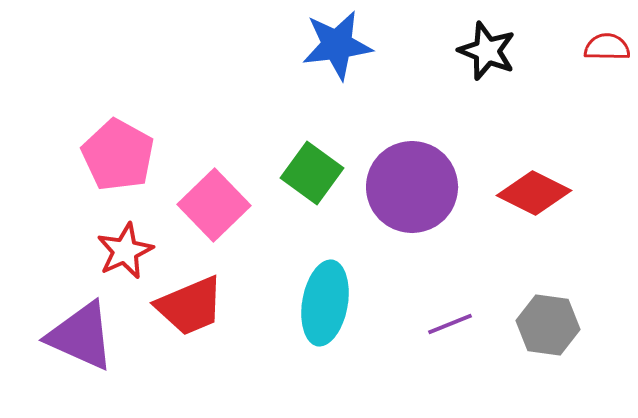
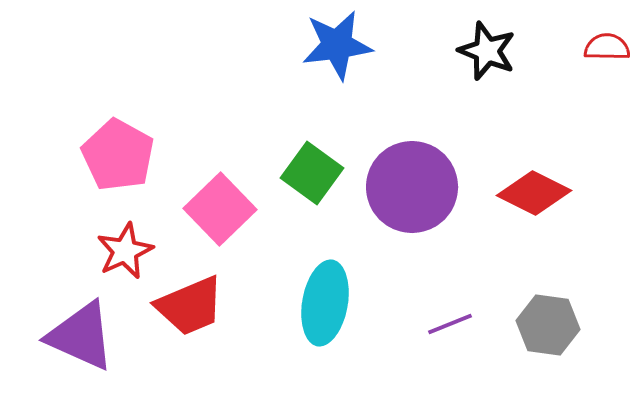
pink square: moved 6 px right, 4 px down
